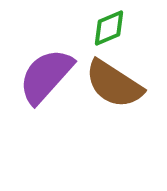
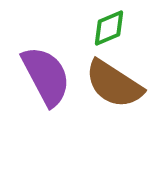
purple semicircle: rotated 110 degrees clockwise
